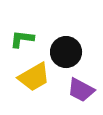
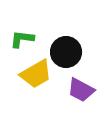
yellow trapezoid: moved 2 px right, 3 px up
